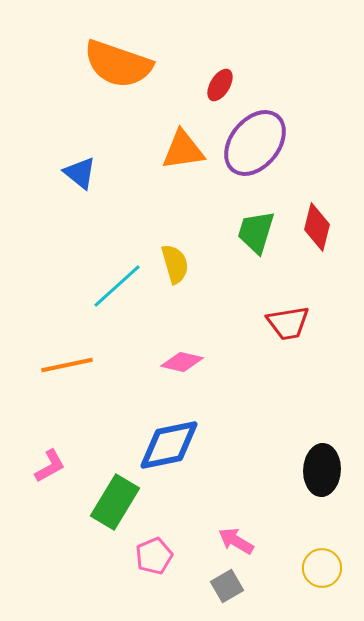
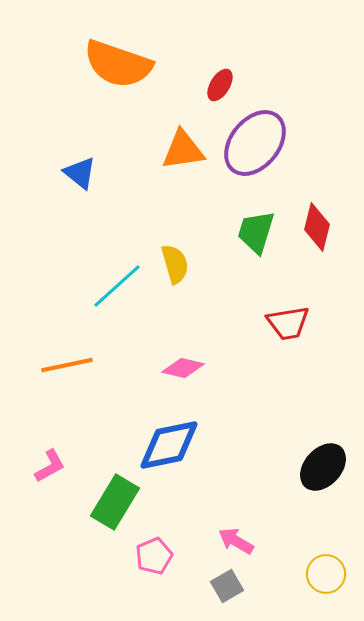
pink diamond: moved 1 px right, 6 px down
black ellipse: moved 1 px right, 3 px up; rotated 39 degrees clockwise
yellow circle: moved 4 px right, 6 px down
